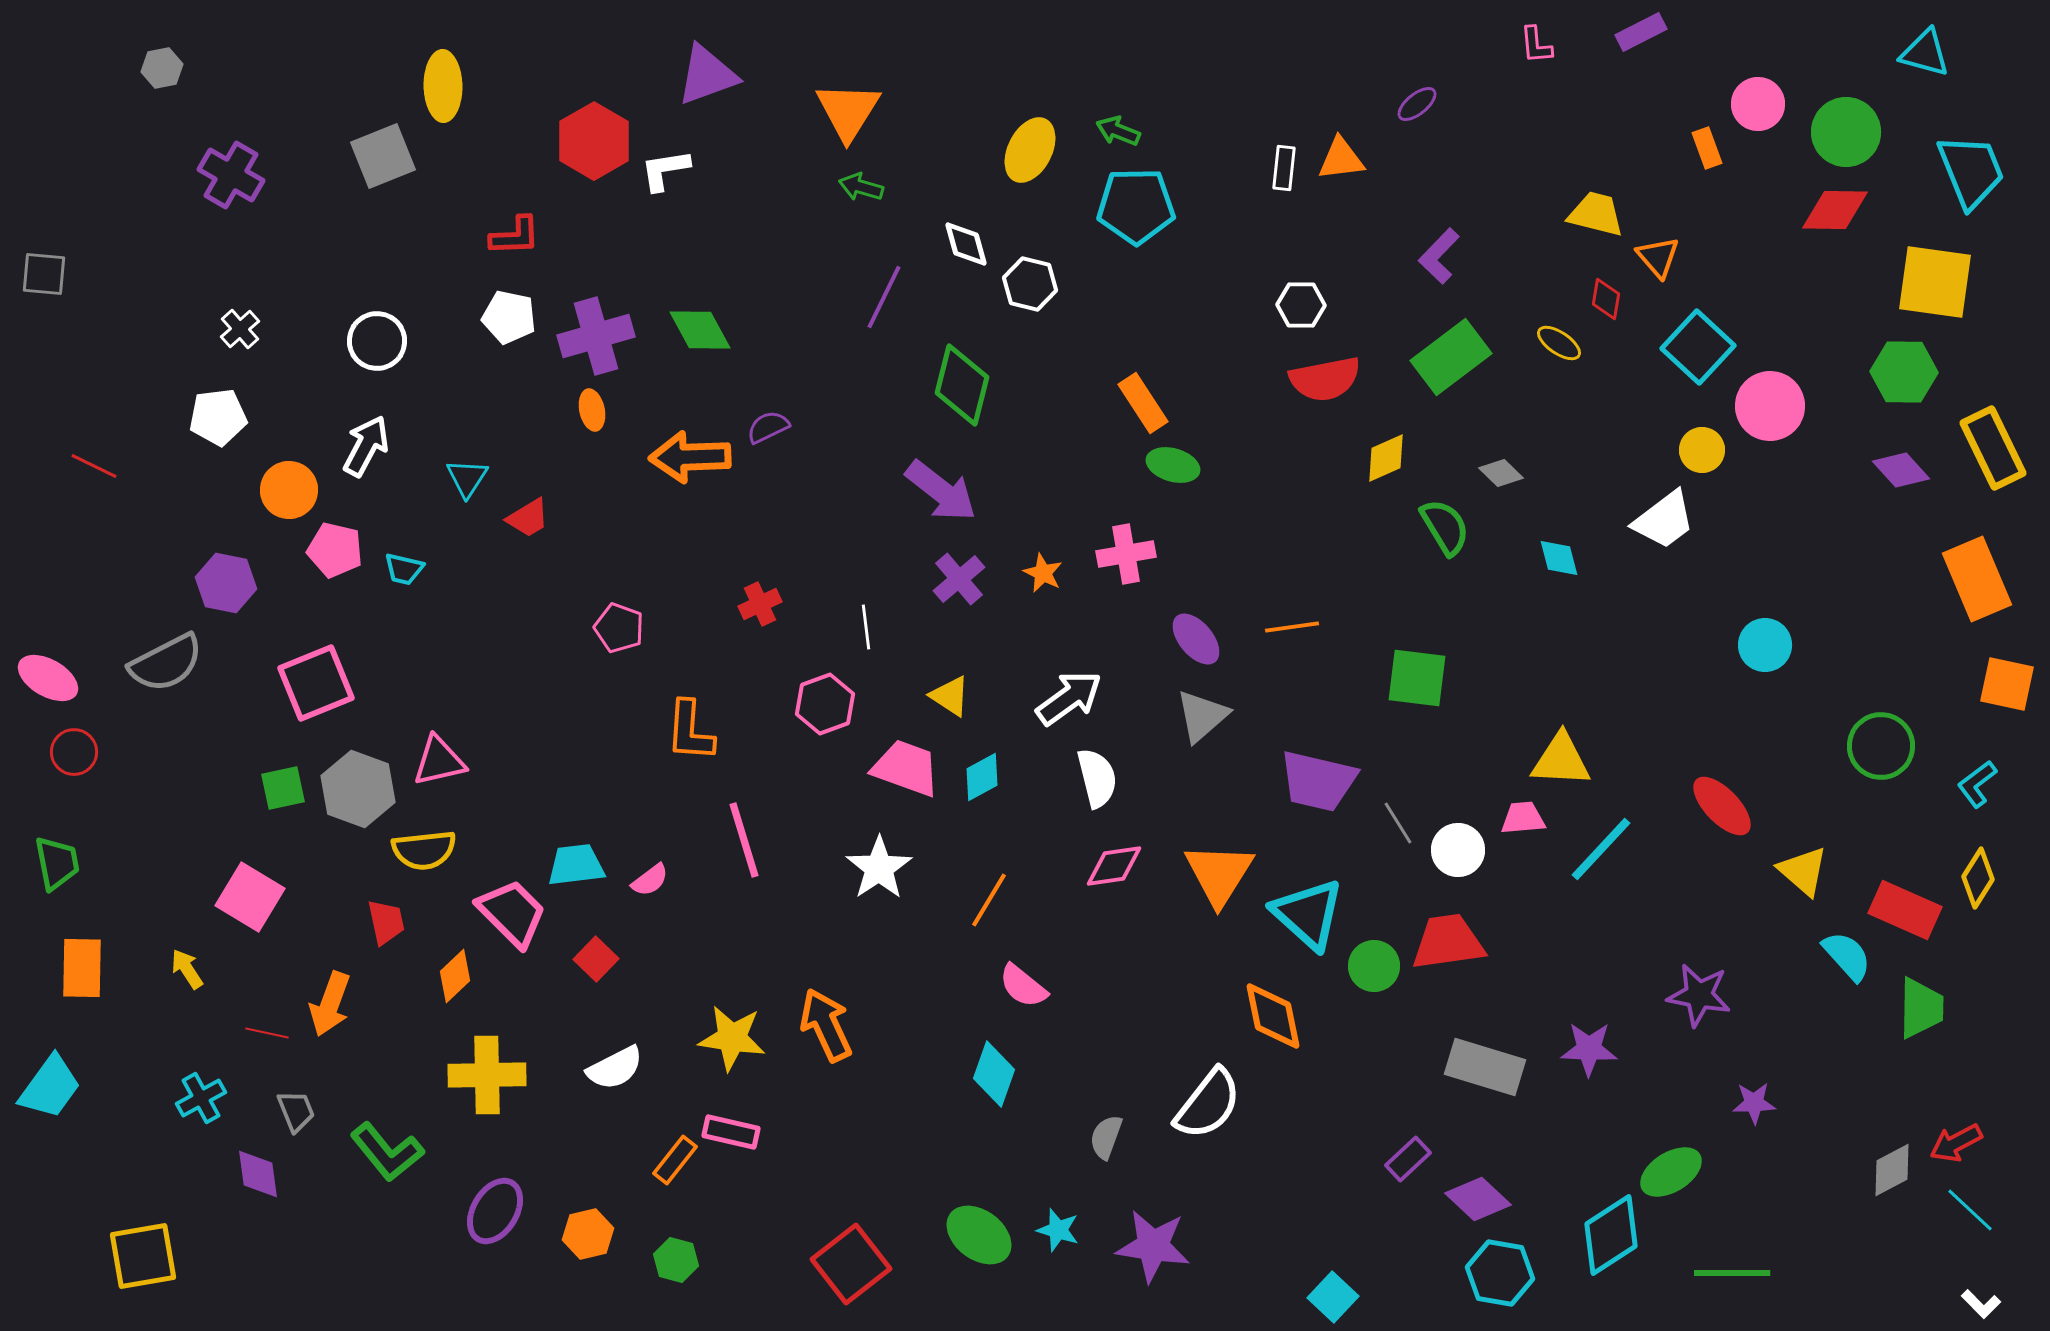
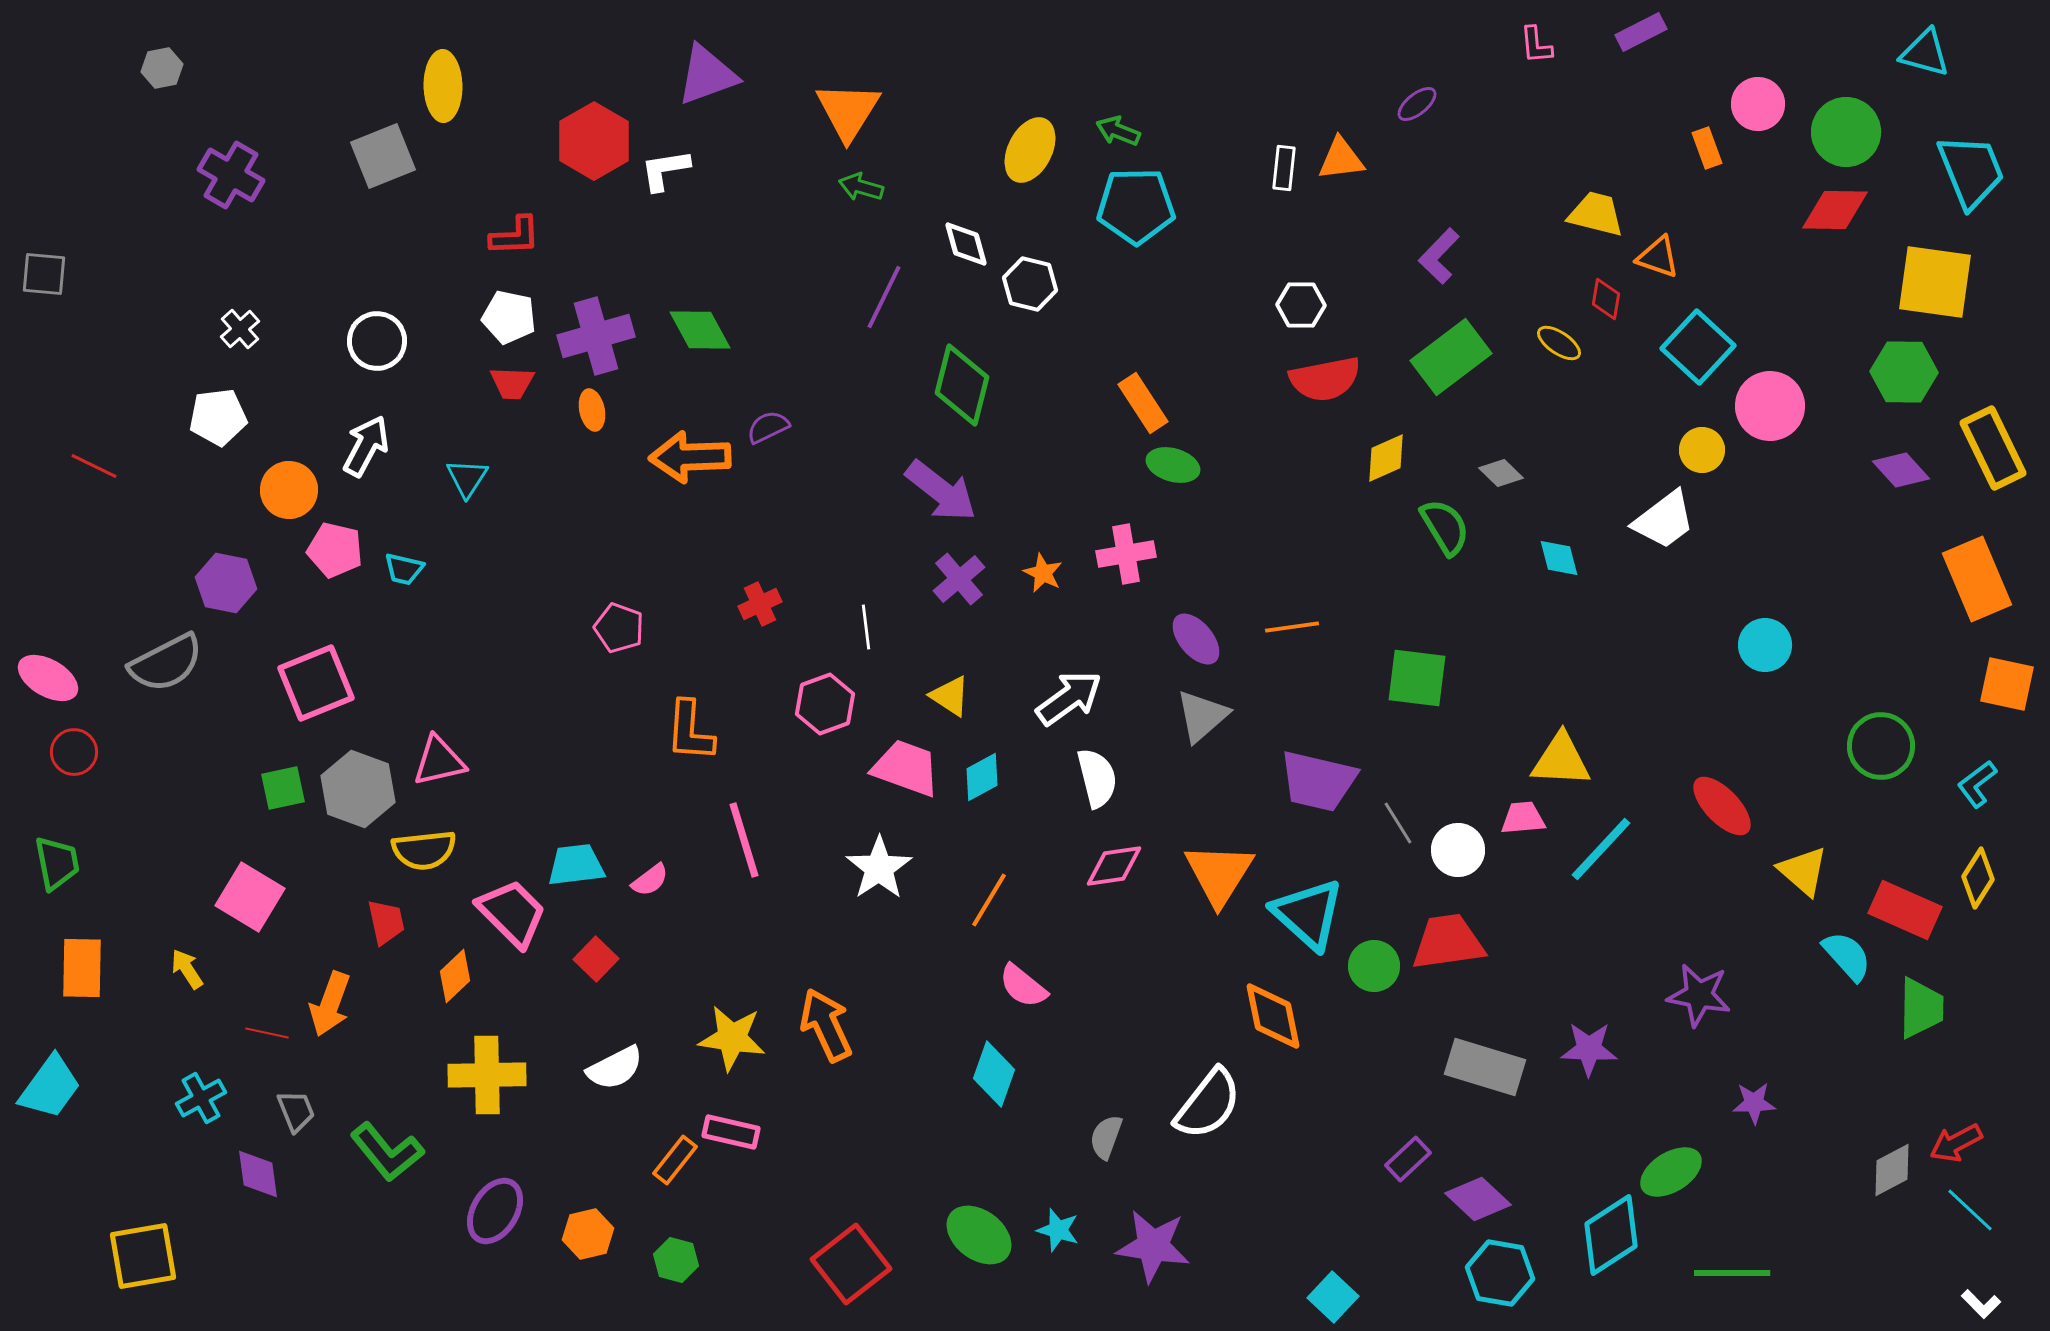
orange triangle at (1658, 257): rotated 30 degrees counterclockwise
red trapezoid at (528, 518): moved 16 px left, 135 px up; rotated 33 degrees clockwise
